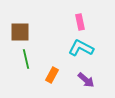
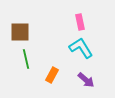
cyan L-shape: rotated 30 degrees clockwise
